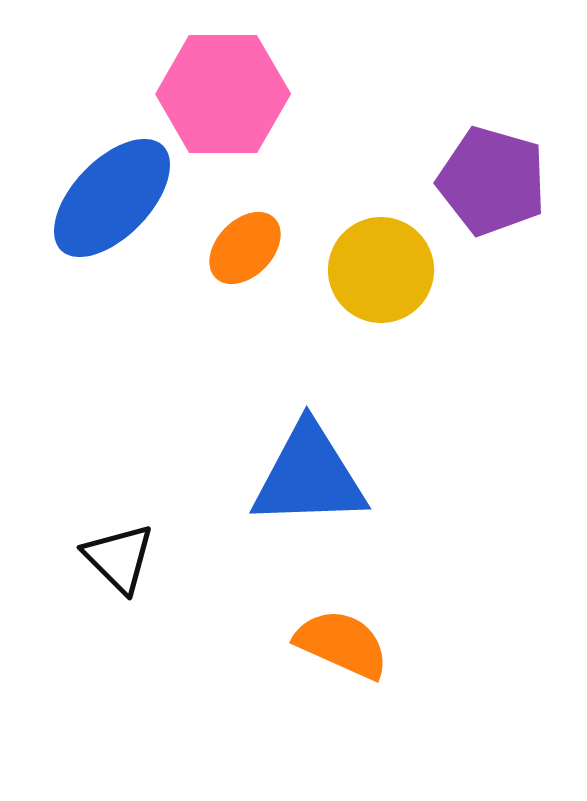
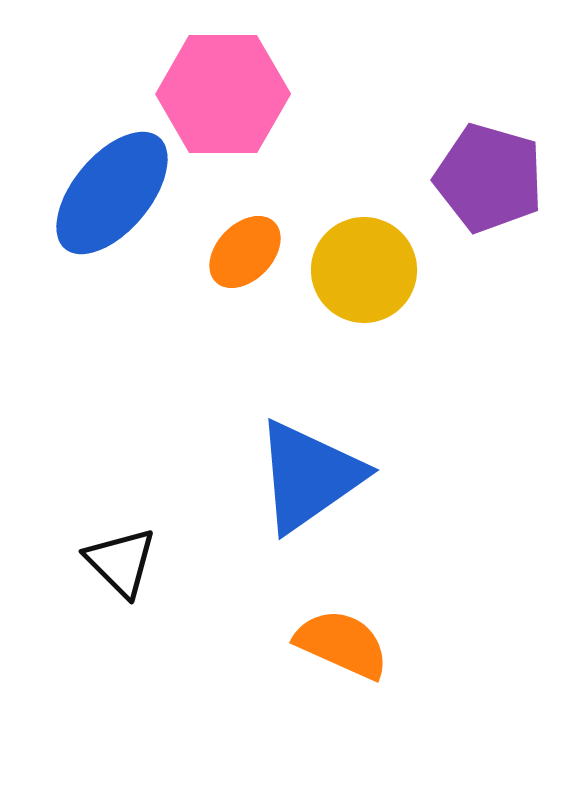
purple pentagon: moved 3 px left, 3 px up
blue ellipse: moved 5 px up; rotated 4 degrees counterclockwise
orange ellipse: moved 4 px down
yellow circle: moved 17 px left
blue triangle: rotated 33 degrees counterclockwise
black triangle: moved 2 px right, 4 px down
